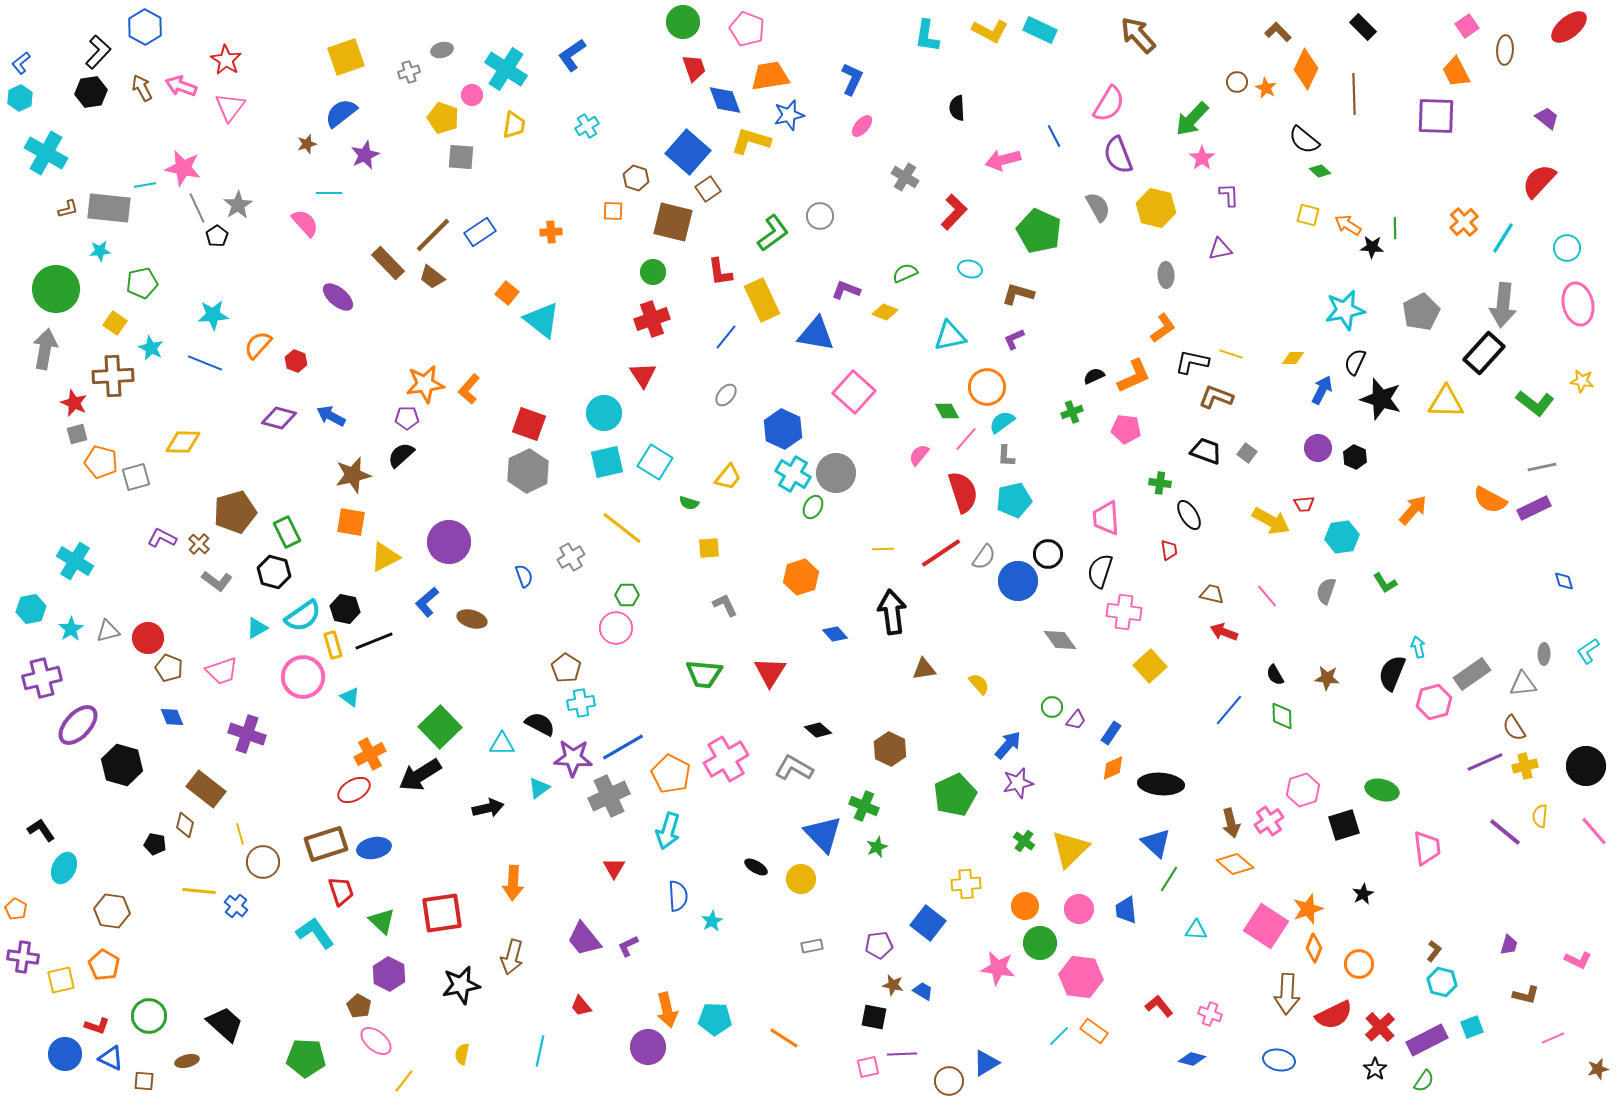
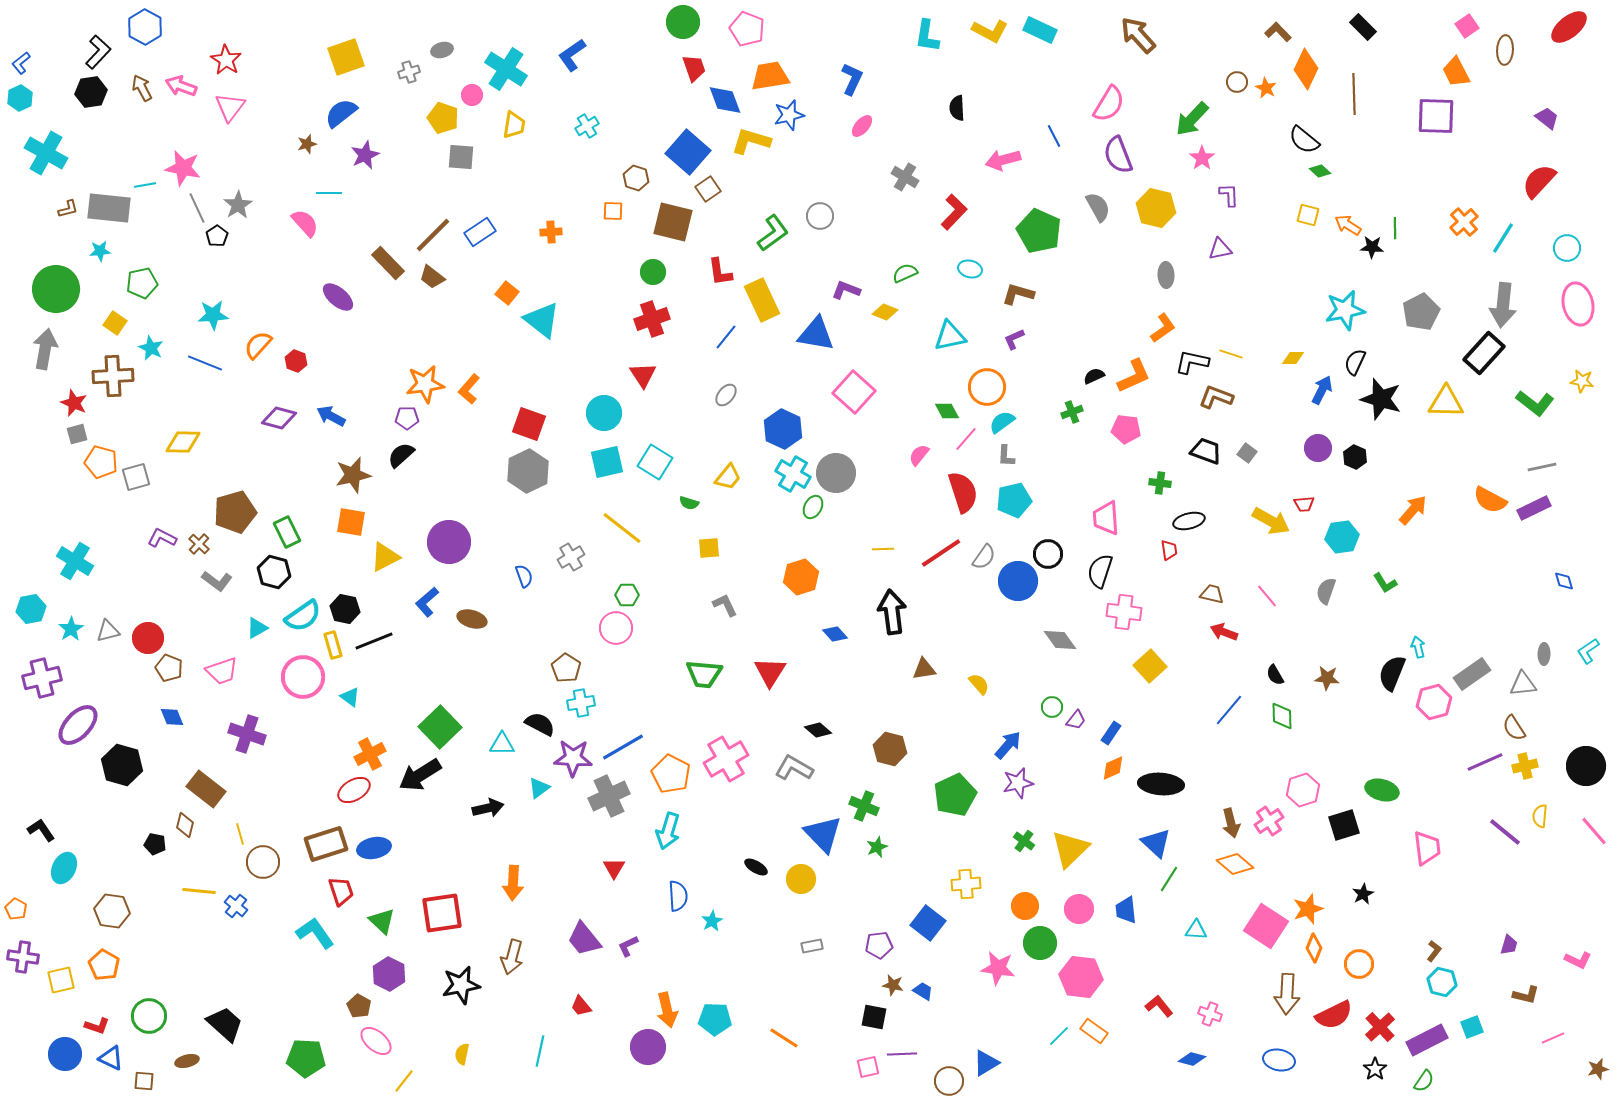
black ellipse at (1189, 515): moved 6 px down; rotated 72 degrees counterclockwise
brown hexagon at (890, 749): rotated 12 degrees counterclockwise
